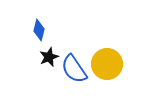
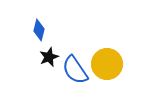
blue semicircle: moved 1 px right, 1 px down
